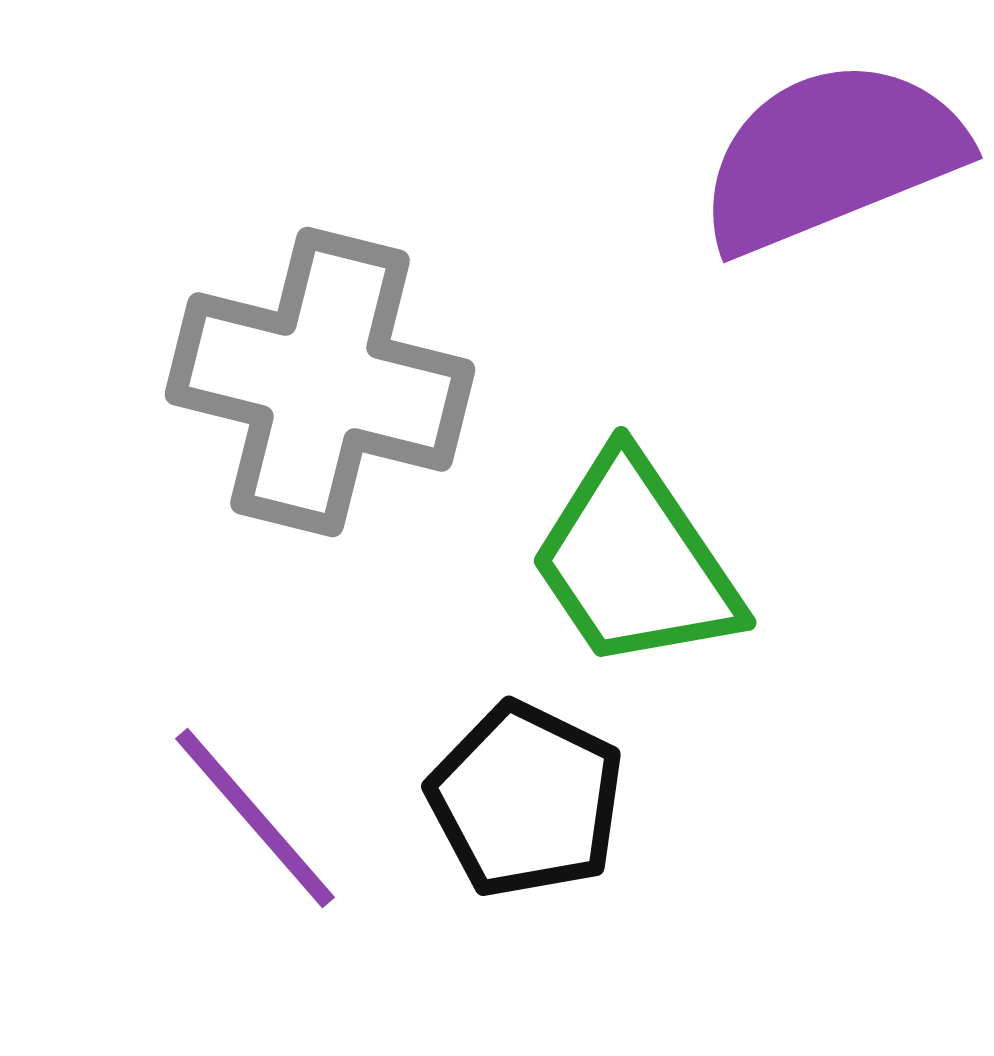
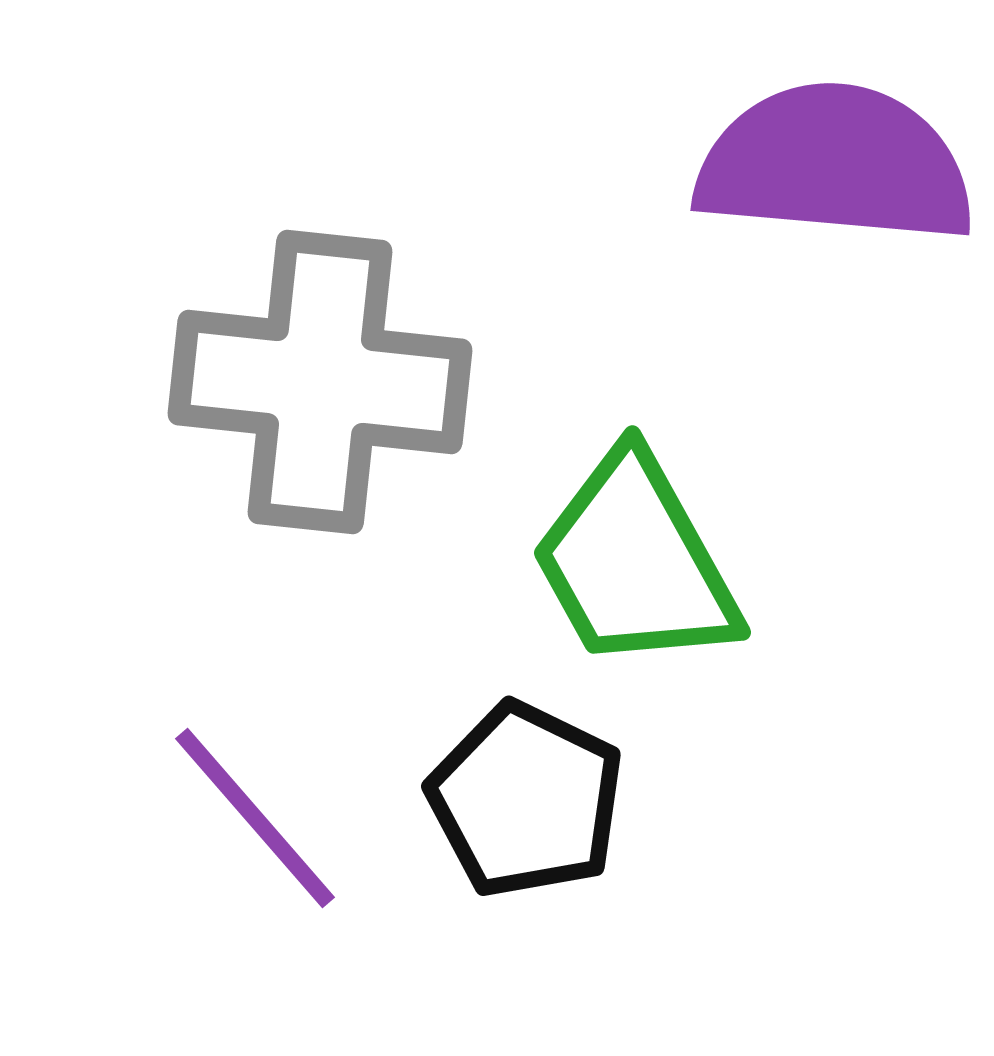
purple semicircle: moved 4 px right, 8 px down; rotated 27 degrees clockwise
gray cross: rotated 8 degrees counterclockwise
green trapezoid: rotated 5 degrees clockwise
